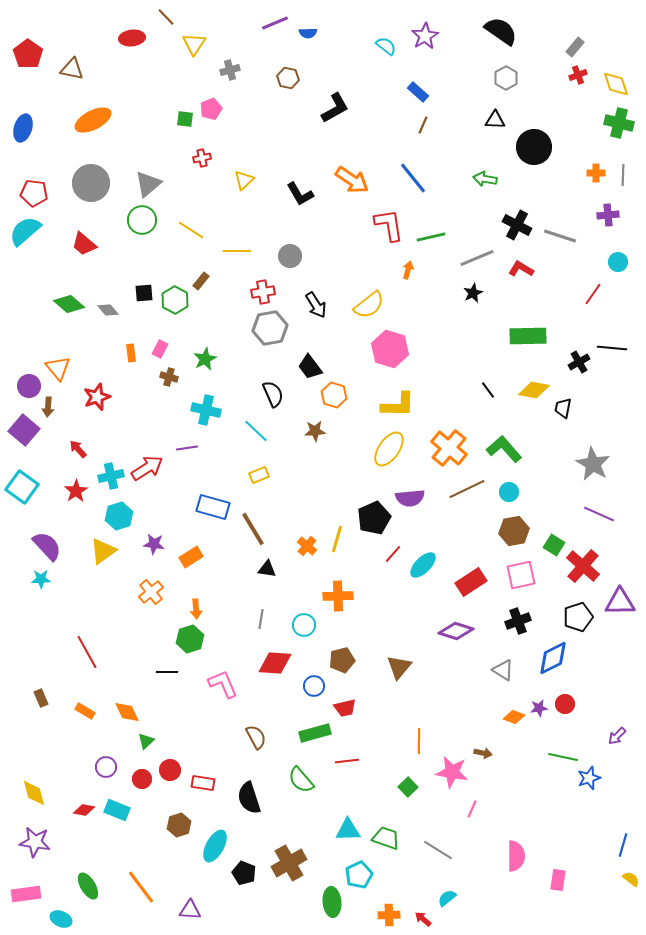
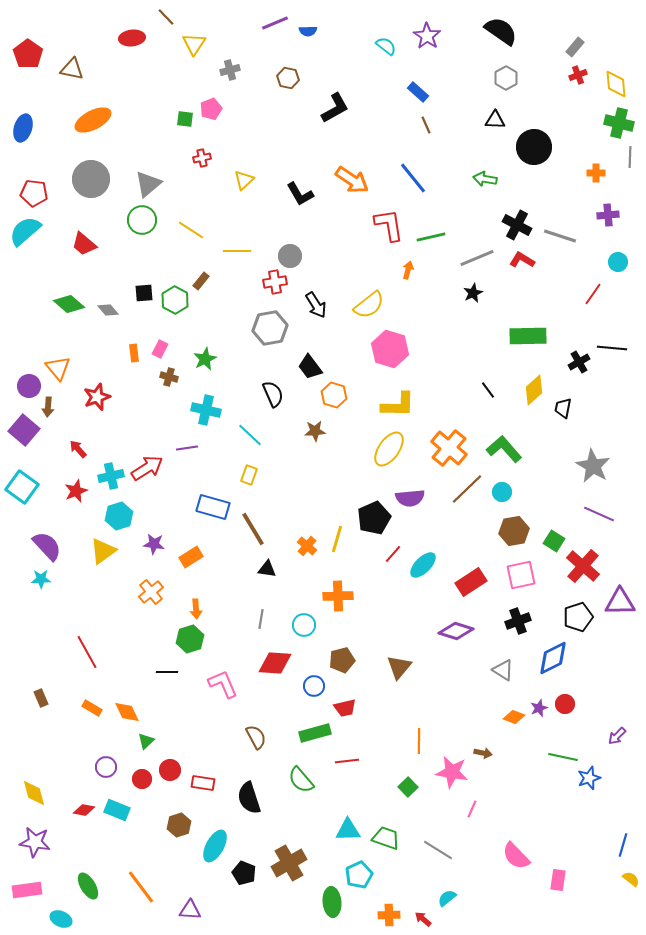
blue semicircle at (308, 33): moved 2 px up
purple star at (425, 36): moved 2 px right; rotated 8 degrees counterclockwise
yellow diamond at (616, 84): rotated 12 degrees clockwise
brown line at (423, 125): moved 3 px right; rotated 48 degrees counterclockwise
gray line at (623, 175): moved 7 px right, 18 px up
gray circle at (91, 183): moved 4 px up
red L-shape at (521, 269): moved 1 px right, 9 px up
red cross at (263, 292): moved 12 px right, 10 px up
orange rectangle at (131, 353): moved 3 px right
yellow diamond at (534, 390): rotated 52 degrees counterclockwise
cyan line at (256, 431): moved 6 px left, 4 px down
gray star at (593, 464): moved 2 px down
yellow rectangle at (259, 475): moved 10 px left; rotated 48 degrees counterclockwise
brown line at (467, 489): rotated 18 degrees counterclockwise
red star at (76, 491): rotated 10 degrees clockwise
cyan circle at (509, 492): moved 7 px left
green square at (554, 545): moved 4 px up
purple star at (539, 708): rotated 12 degrees counterclockwise
orange rectangle at (85, 711): moved 7 px right, 3 px up
pink semicircle at (516, 856): rotated 136 degrees clockwise
pink rectangle at (26, 894): moved 1 px right, 4 px up
